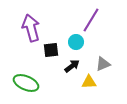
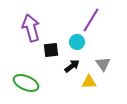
cyan circle: moved 1 px right
gray triangle: rotated 42 degrees counterclockwise
